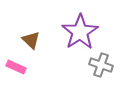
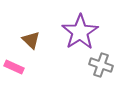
pink rectangle: moved 2 px left
